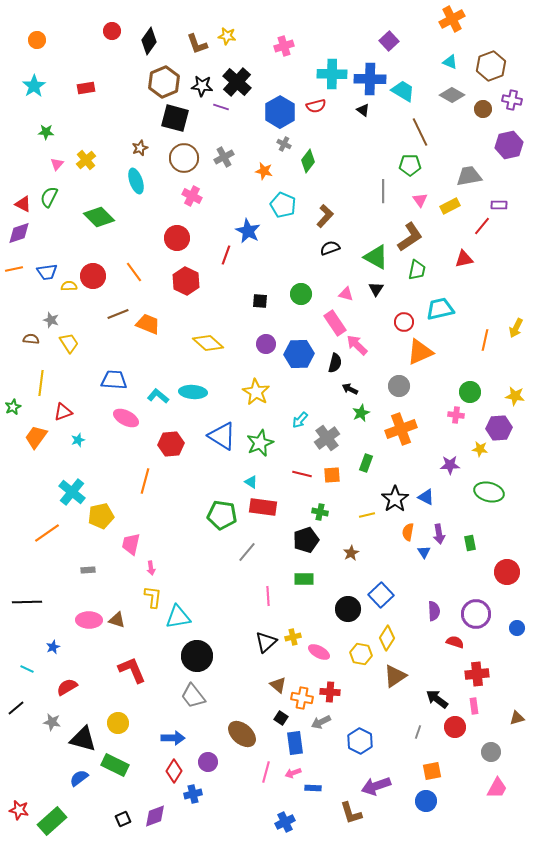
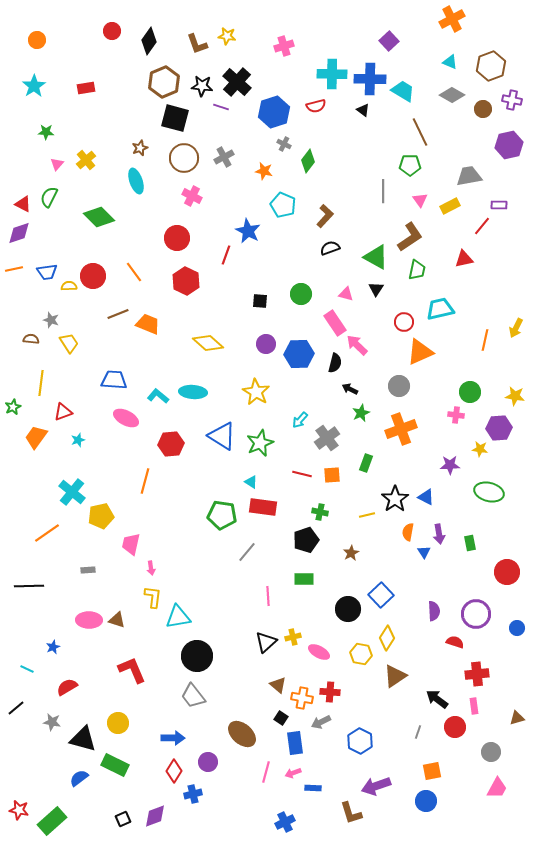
blue hexagon at (280, 112): moved 6 px left; rotated 12 degrees clockwise
black line at (27, 602): moved 2 px right, 16 px up
